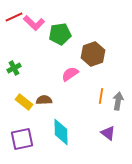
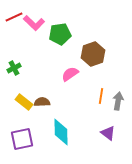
brown semicircle: moved 2 px left, 2 px down
